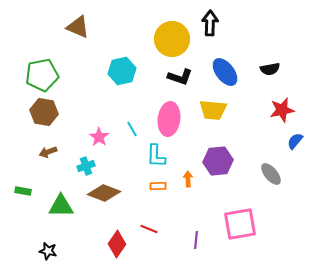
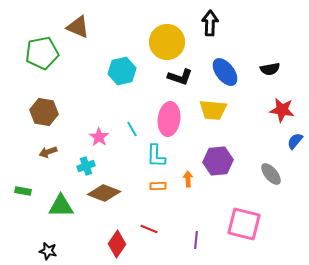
yellow circle: moved 5 px left, 3 px down
green pentagon: moved 22 px up
red star: rotated 20 degrees clockwise
pink square: moved 4 px right; rotated 24 degrees clockwise
